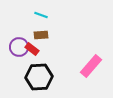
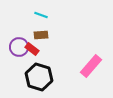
black hexagon: rotated 20 degrees clockwise
